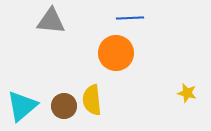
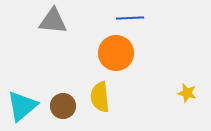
gray triangle: moved 2 px right
yellow semicircle: moved 8 px right, 3 px up
brown circle: moved 1 px left
